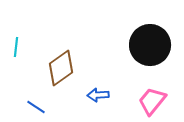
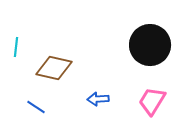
brown diamond: moved 7 px left; rotated 48 degrees clockwise
blue arrow: moved 4 px down
pink trapezoid: rotated 8 degrees counterclockwise
